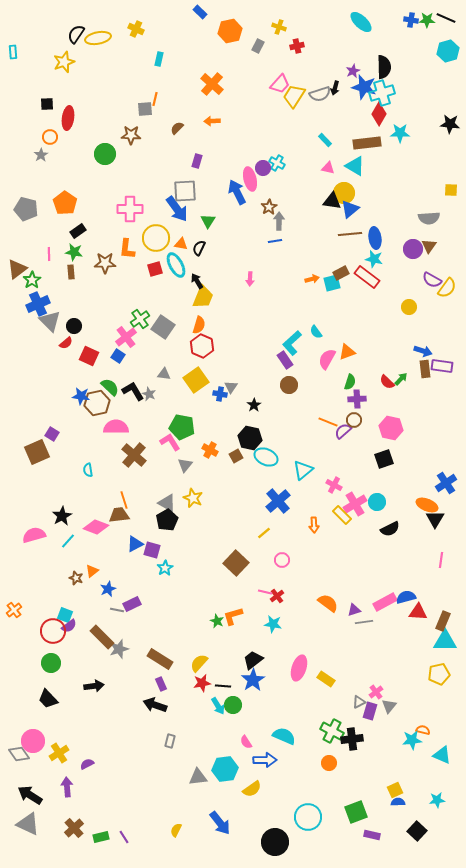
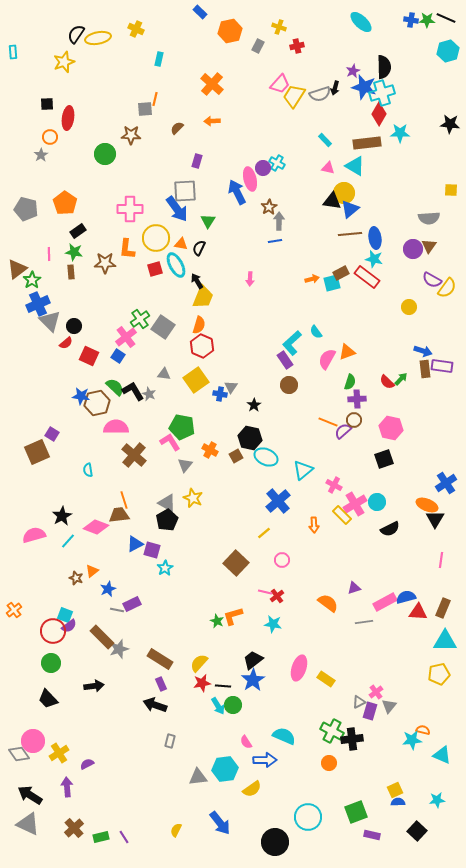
green semicircle at (110, 387): moved 5 px right
purple triangle at (354, 610): moved 22 px up
brown rectangle at (443, 621): moved 13 px up
